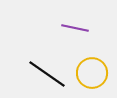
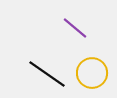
purple line: rotated 28 degrees clockwise
